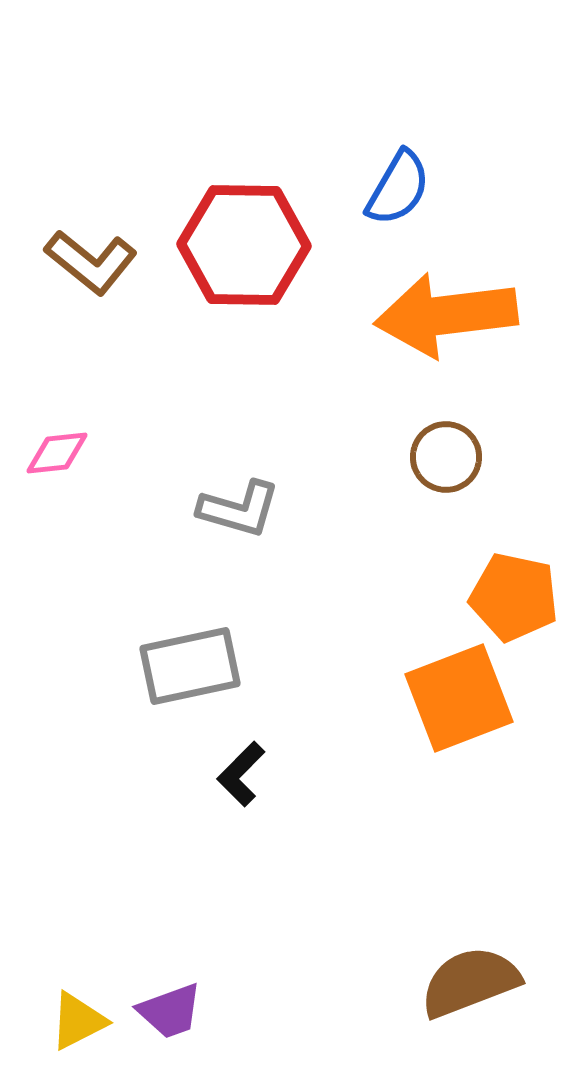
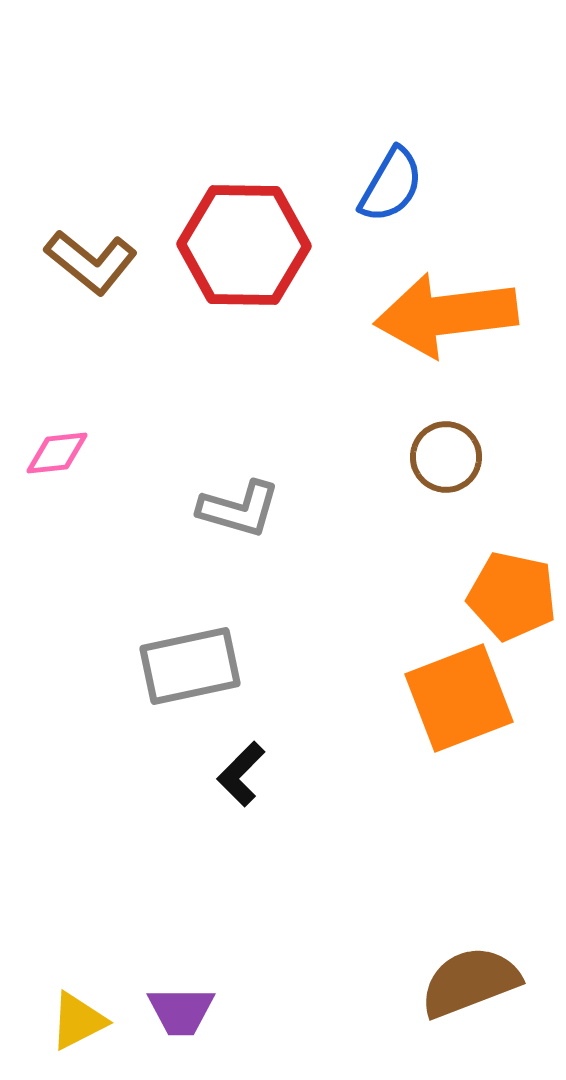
blue semicircle: moved 7 px left, 3 px up
orange pentagon: moved 2 px left, 1 px up
purple trapezoid: moved 11 px right; rotated 20 degrees clockwise
